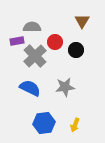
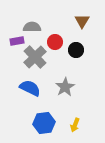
gray cross: moved 1 px down
gray star: rotated 24 degrees counterclockwise
